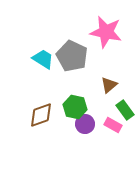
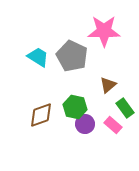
pink star: moved 2 px left, 1 px up; rotated 12 degrees counterclockwise
cyan trapezoid: moved 5 px left, 2 px up
brown triangle: moved 1 px left
green rectangle: moved 2 px up
pink rectangle: rotated 12 degrees clockwise
